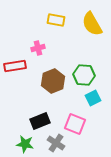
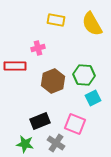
red rectangle: rotated 10 degrees clockwise
